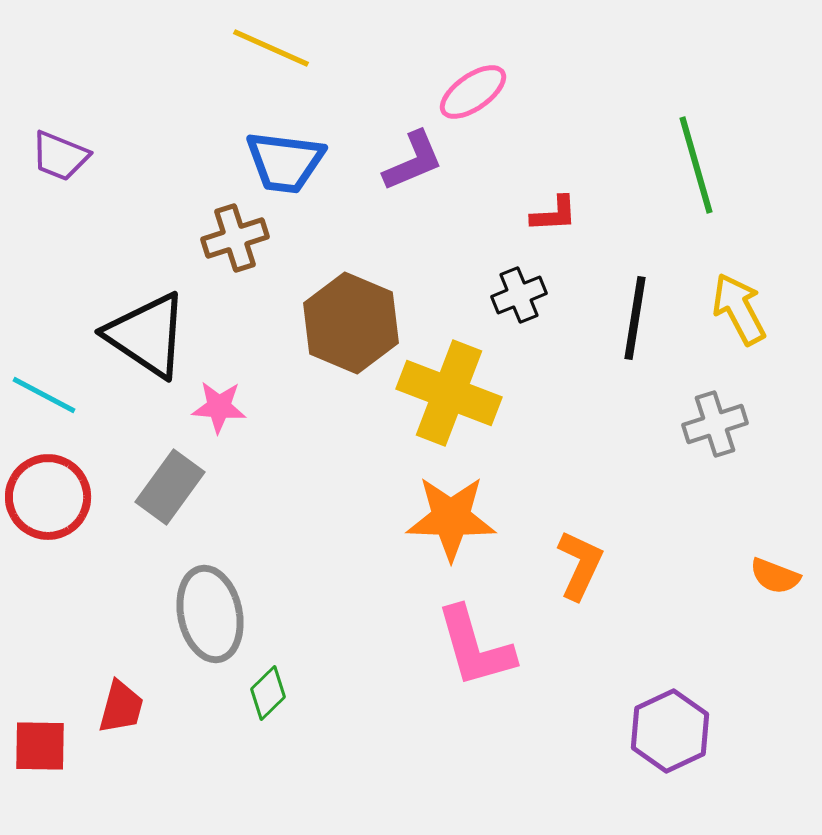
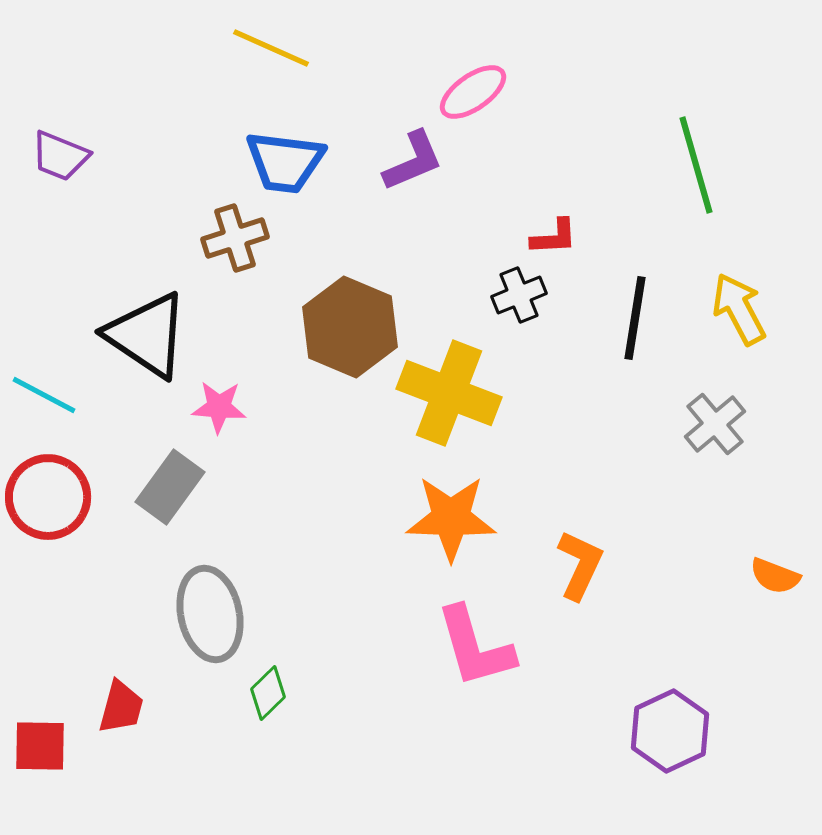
red L-shape: moved 23 px down
brown hexagon: moved 1 px left, 4 px down
gray cross: rotated 22 degrees counterclockwise
